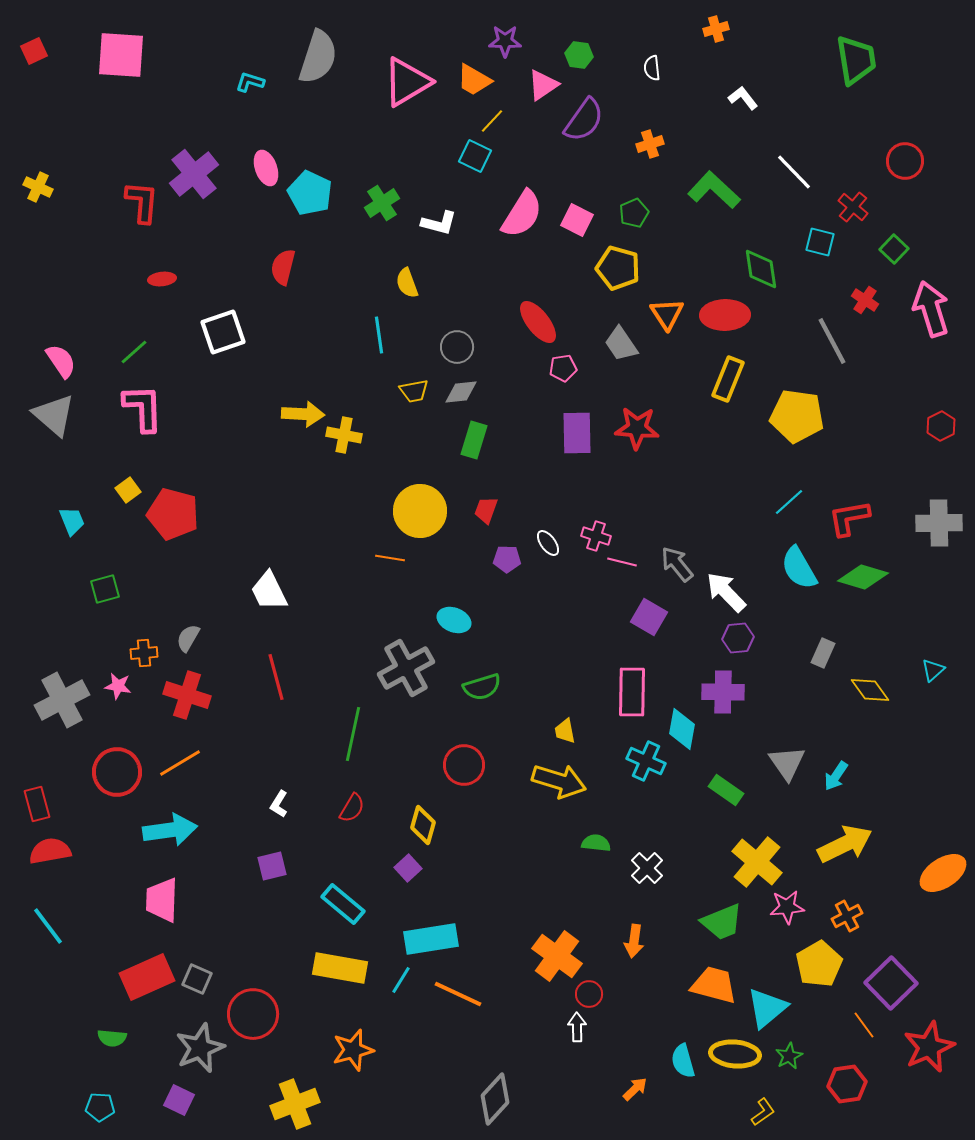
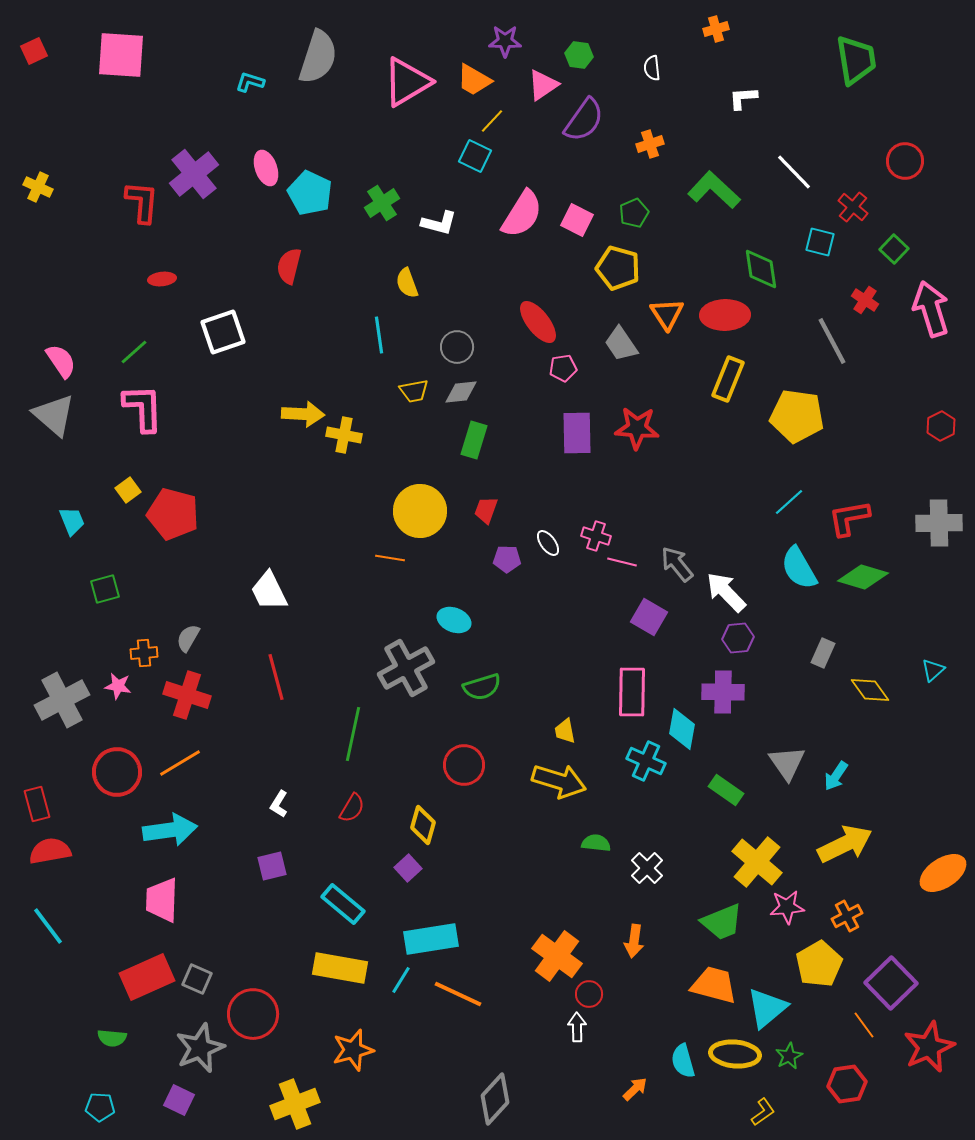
white L-shape at (743, 98): rotated 56 degrees counterclockwise
red semicircle at (283, 267): moved 6 px right, 1 px up
